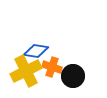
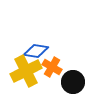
orange cross: rotated 12 degrees clockwise
black circle: moved 6 px down
